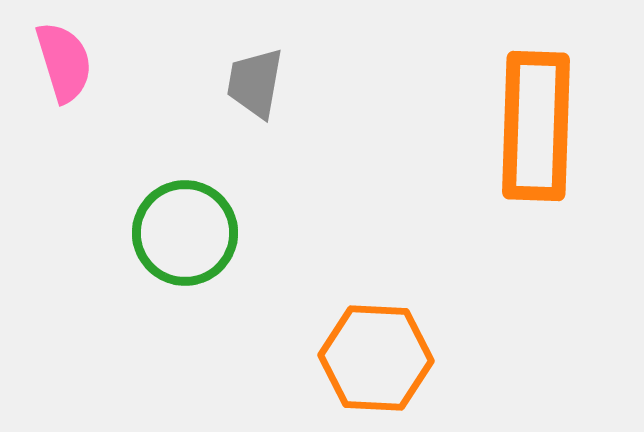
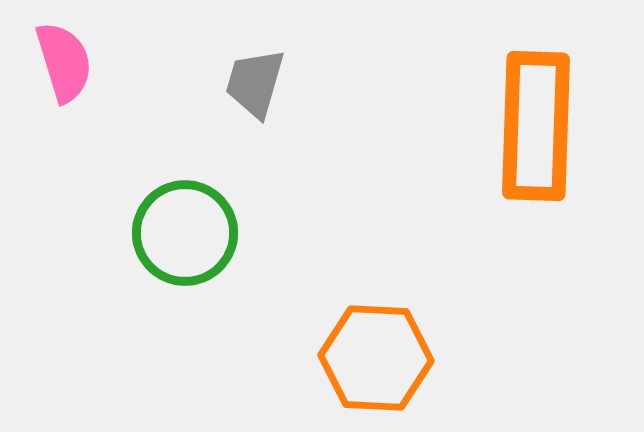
gray trapezoid: rotated 6 degrees clockwise
